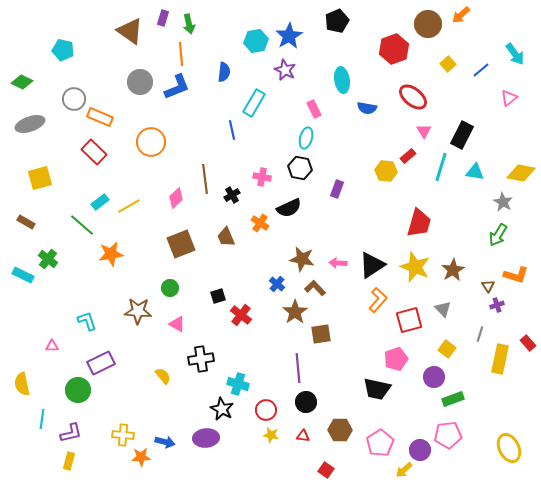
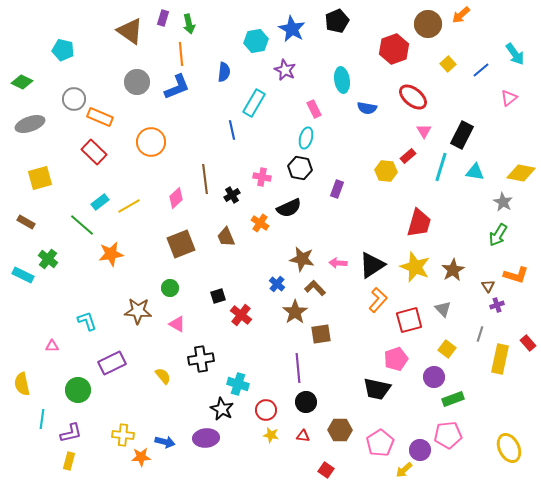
blue star at (289, 36): moved 3 px right, 7 px up; rotated 12 degrees counterclockwise
gray circle at (140, 82): moved 3 px left
purple rectangle at (101, 363): moved 11 px right
